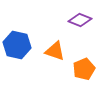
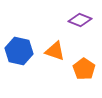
blue hexagon: moved 2 px right, 6 px down
orange pentagon: rotated 15 degrees counterclockwise
